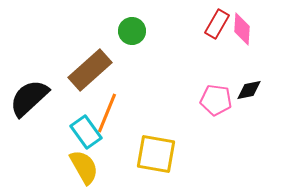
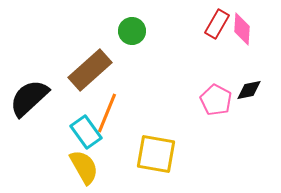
pink pentagon: rotated 20 degrees clockwise
